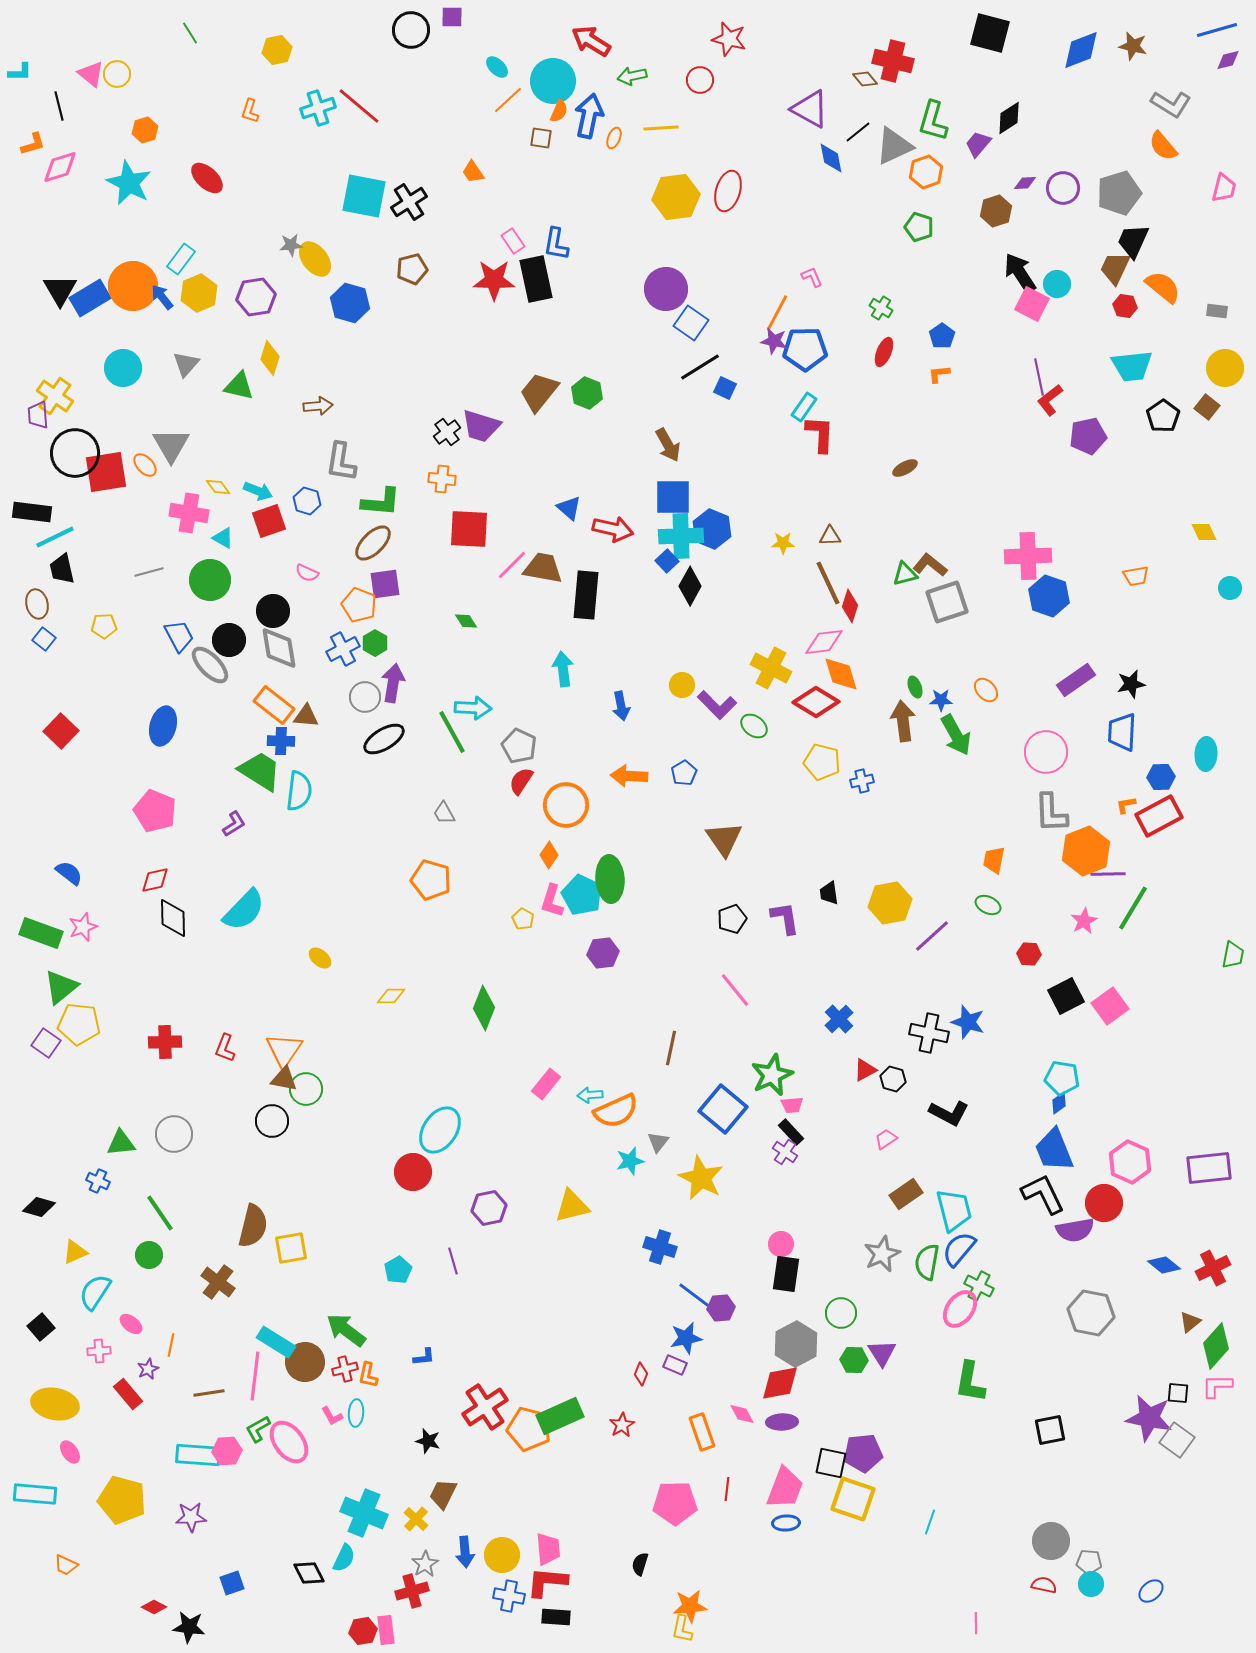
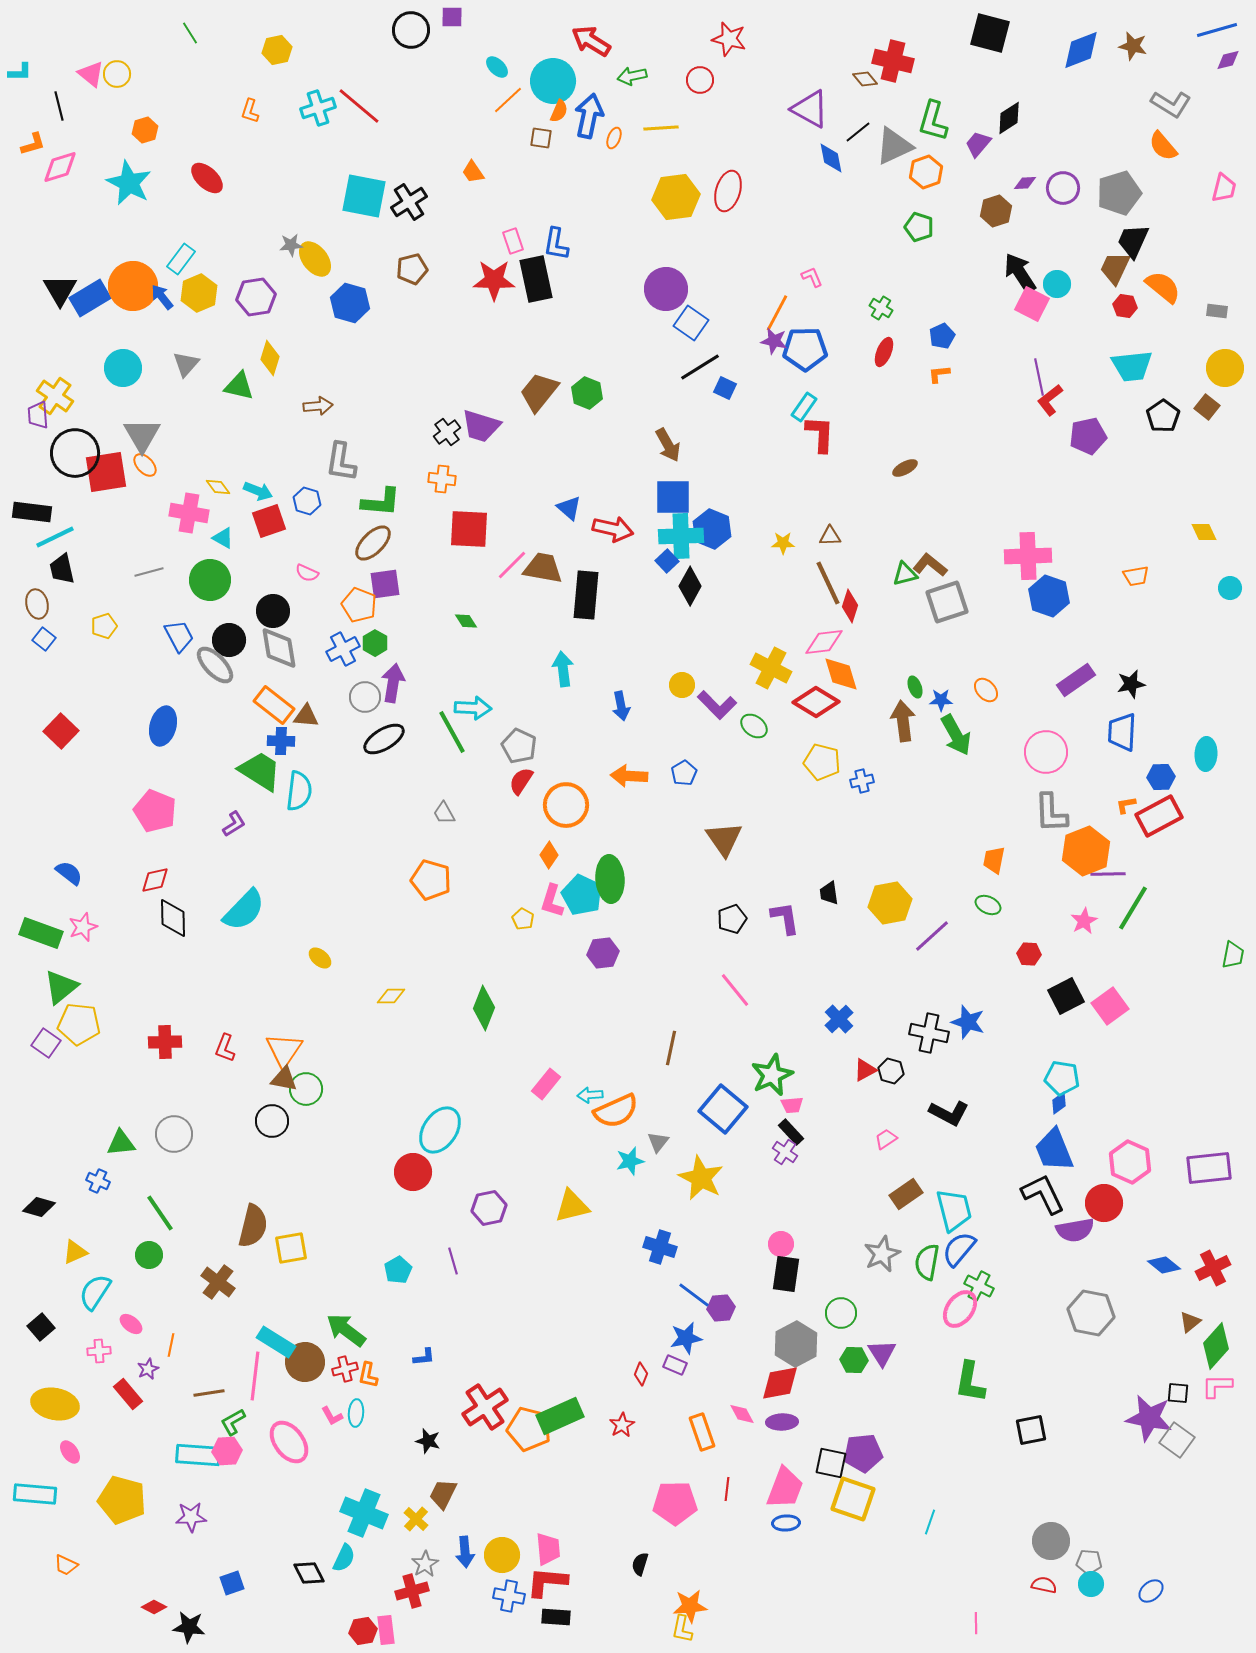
pink rectangle at (513, 241): rotated 15 degrees clockwise
blue pentagon at (942, 336): rotated 10 degrees clockwise
gray triangle at (171, 445): moved 29 px left, 10 px up
yellow pentagon at (104, 626): rotated 15 degrees counterclockwise
gray ellipse at (210, 665): moved 5 px right
black hexagon at (893, 1079): moved 2 px left, 8 px up
green L-shape at (258, 1429): moved 25 px left, 7 px up
black square at (1050, 1430): moved 19 px left
